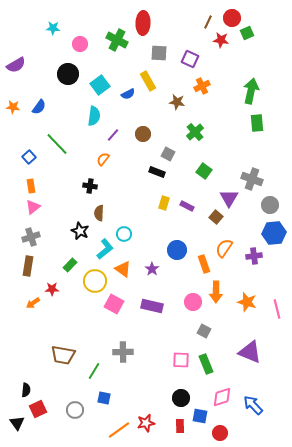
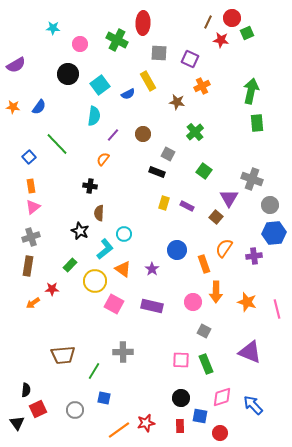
brown trapezoid at (63, 355): rotated 15 degrees counterclockwise
